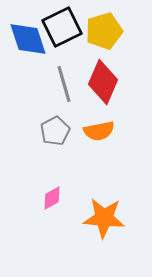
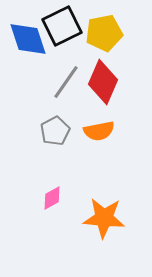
black square: moved 1 px up
yellow pentagon: moved 2 px down; rotated 6 degrees clockwise
gray line: moved 2 px right, 2 px up; rotated 51 degrees clockwise
